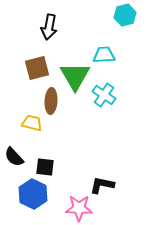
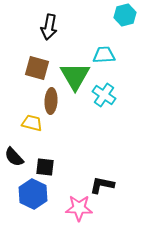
brown square: rotated 30 degrees clockwise
